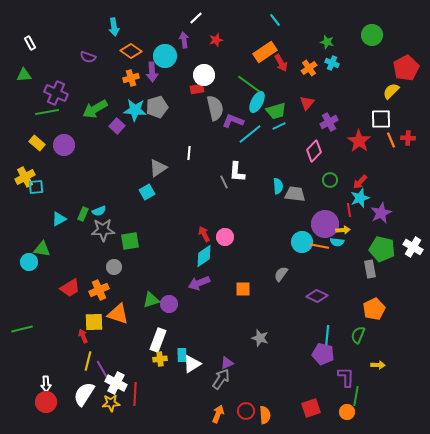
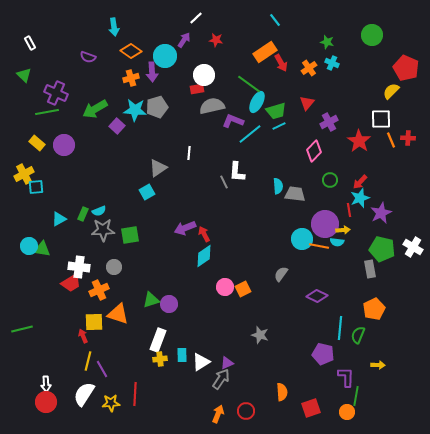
purple arrow at (184, 40): rotated 42 degrees clockwise
red star at (216, 40): rotated 24 degrees clockwise
red pentagon at (406, 68): rotated 20 degrees counterclockwise
green triangle at (24, 75): rotated 49 degrees clockwise
gray semicircle at (215, 108): moved 3 px left, 2 px up; rotated 90 degrees counterclockwise
yellow cross at (25, 177): moved 1 px left, 3 px up
pink circle at (225, 237): moved 50 px down
green square at (130, 241): moved 6 px up
cyan circle at (302, 242): moved 3 px up
cyan circle at (29, 262): moved 16 px up
purple arrow at (199, 283): moved 14 px left, 55 px up
red trapezoid at (70, 288): moved 1 px right, 5 px up
orange square at (243, 289): rotated 28 degrees counterclockwise
cyan line at (327, 337): moved 13 px right, 9 px up
gray star at (260, 338): moved 3 px up
white triangle at (192, 364): moved 9 px right, 2 px up
white cross at (116, 383): moved 37 px left, 116 px up; rotated 20 degrees counterclockwise
orange semicircle at (265, 415): moved 17 px right, 23 px up
